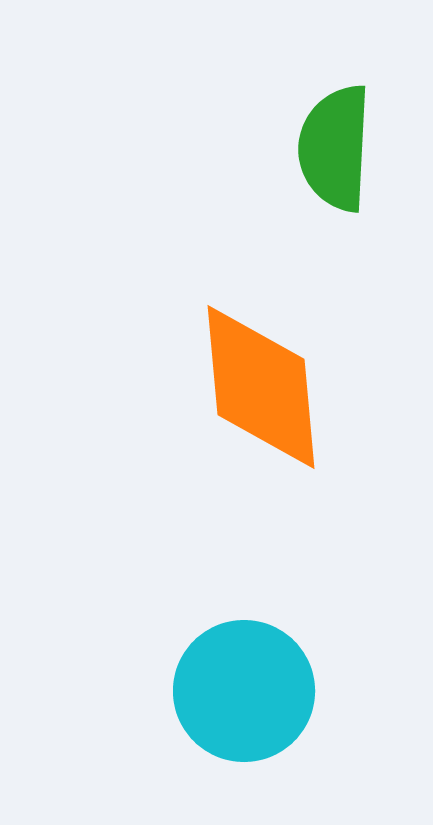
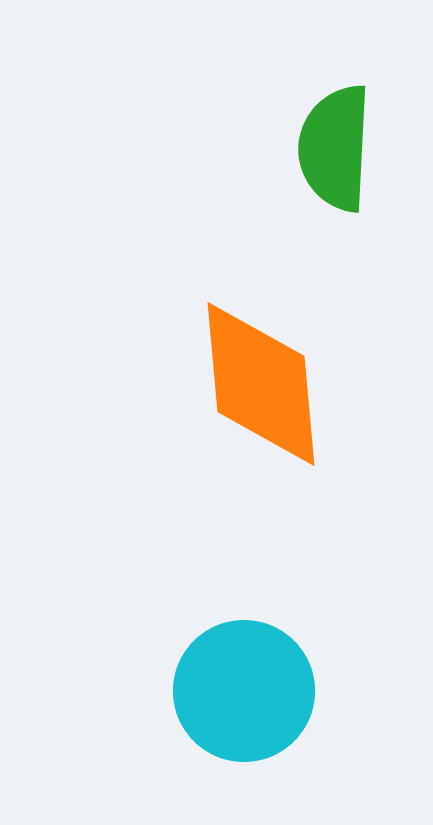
orange diamond: moved 3 px up
